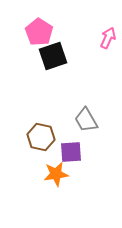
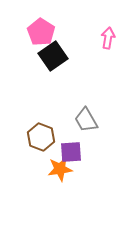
pink pentagon: moved 2 px right
pink arrow: rotated 15 degrees counterclockwise
black square: rotated 16 degrees counterclockwise
brown hexagon: rotated 8 degrees clockwise
orange star: moved 4 px right, 5 px up
